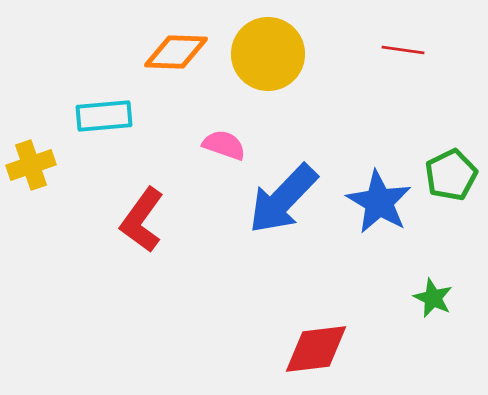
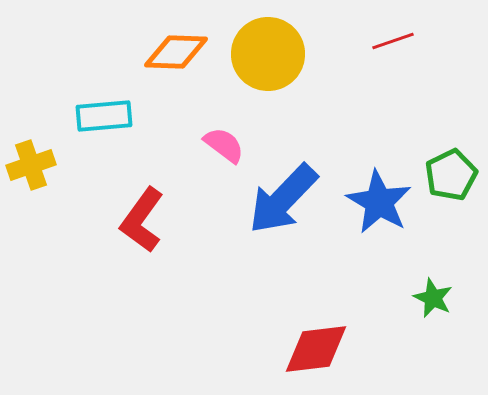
red line: moved 10 px left, 9 px up; rotated 27 degrees counterclockwise
pink semicircle: rotated 18 degrees clockwise
